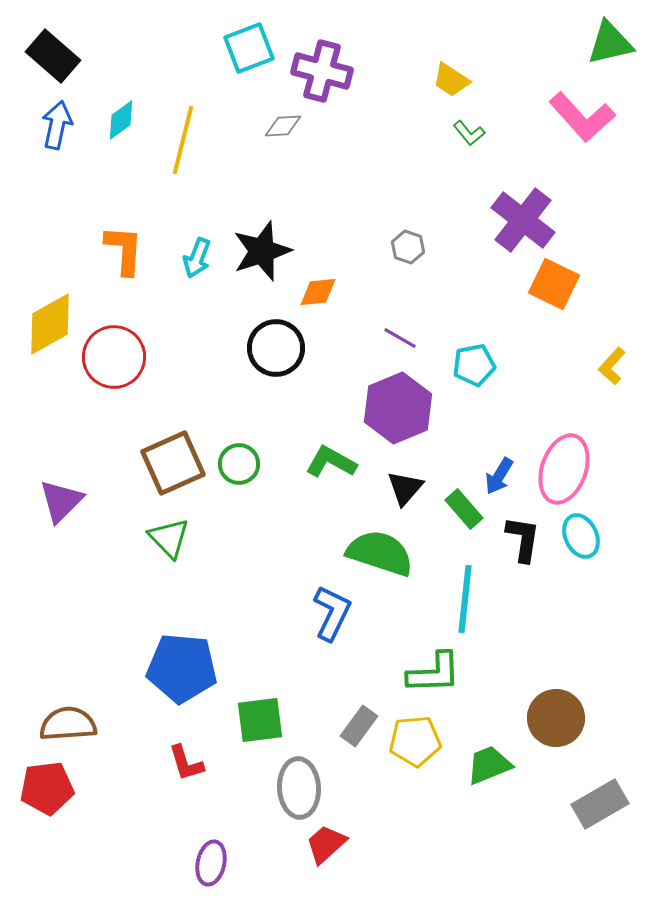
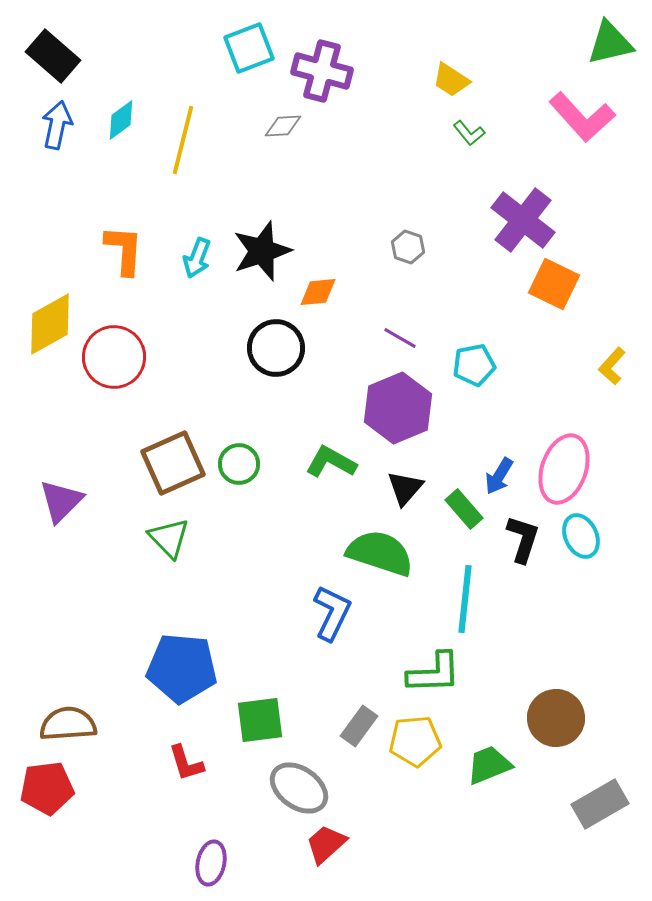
black L-shape at (523, 539): rotated 9 degrees clockwise
gray ellipse at (299, 788): rotated 52 degrees counterclockwise
